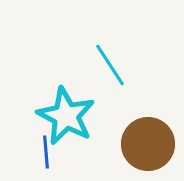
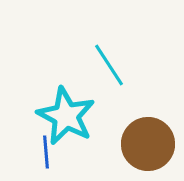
cyan line: moved 1 px left
